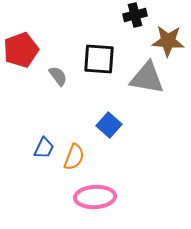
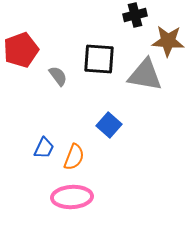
gray triangle: moved 2 px left, 3 px up
pink ellipse: moved 23 px left
